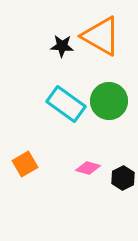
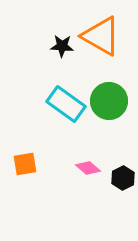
orange square: rotated 20 degrees clockwise
pink diamond: rotated 25 degrees clockwise
